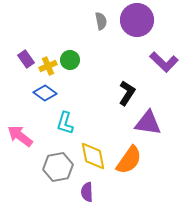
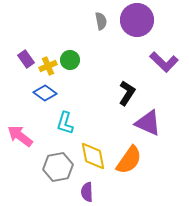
purple triangle: rotated 16 degrees clockwise
